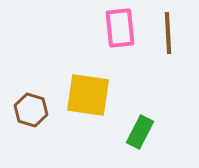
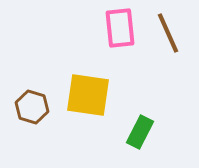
brown line: rotated 21 degrees counterclockwise
brown hexagon: moved 1 px right, 3 px up
